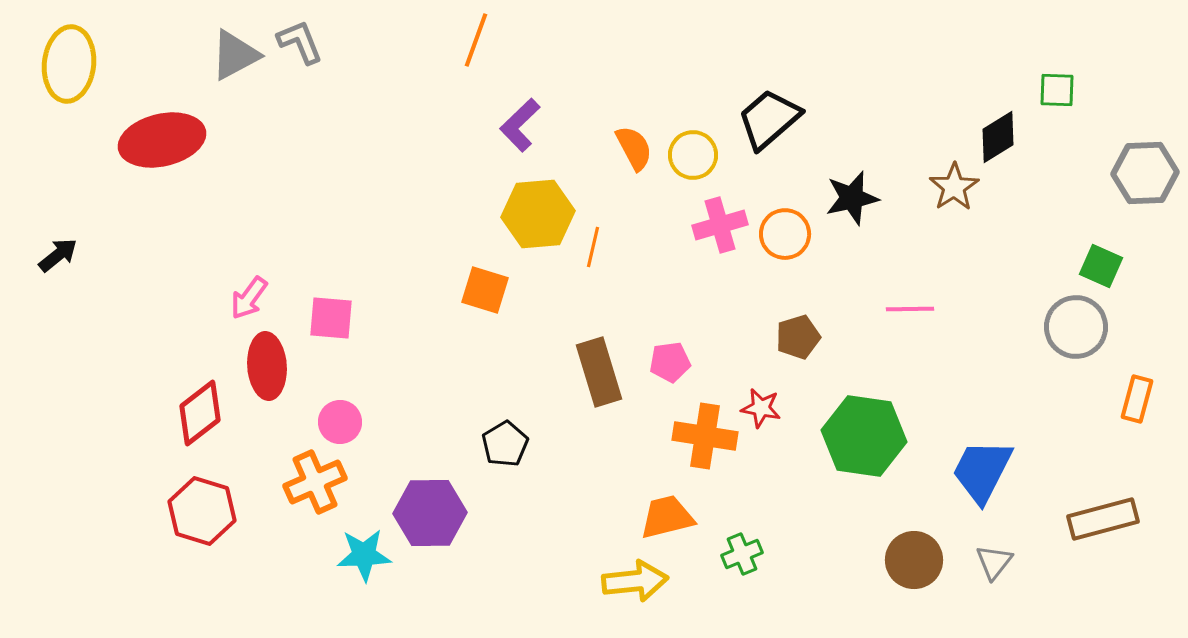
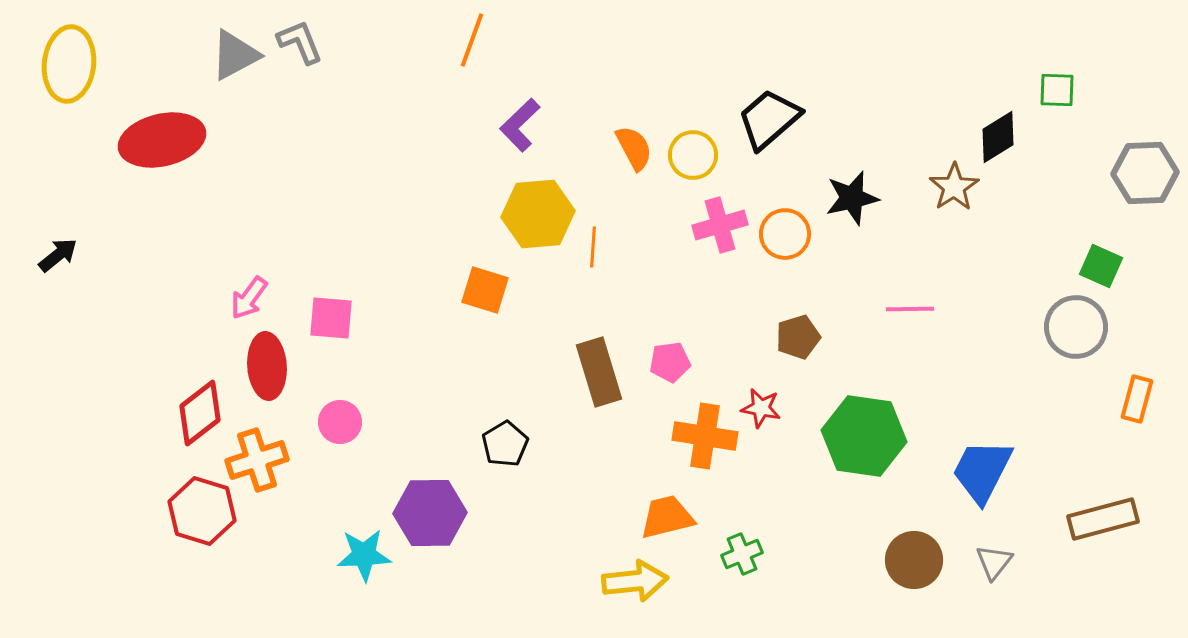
orange line at (476, 40): moved 4 px left
orange line at (593, 247): rotated 9 degrees counterclockwise
orange cross at (315, 482): moved 58 px left, 22 px up; rotated 6 degrees clockwise
